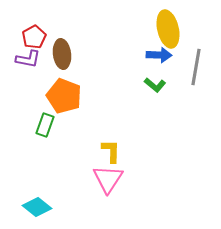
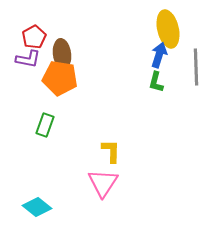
blue arrow: rotated 75 degrees counterclockwise
gray line: rotated 12 degrees counterclockwise
green L-shape: moved 1 px right, 3 px up; rotated 65 degrees clockwise
orange pentagon: moved 4 px left, 18 px up; rotated 12 degrees counterclockwise
pink triangle: moved 5 px left, 4 px down
